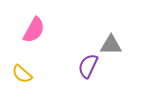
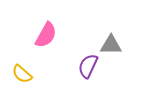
pink semicircle: moved 12 px right, 5 px down
